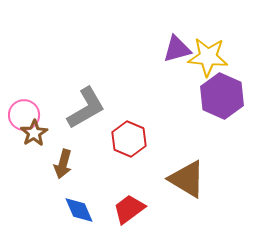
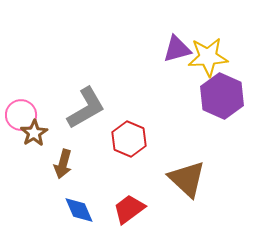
yellow star: rotated 9 degrees counterclockwise
pink circle: moved 3 px left
brown triangle: rotated 12 degrees clockwise
